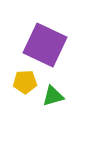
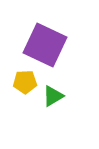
green triangle: rotated 15 degrees counterclockwise
